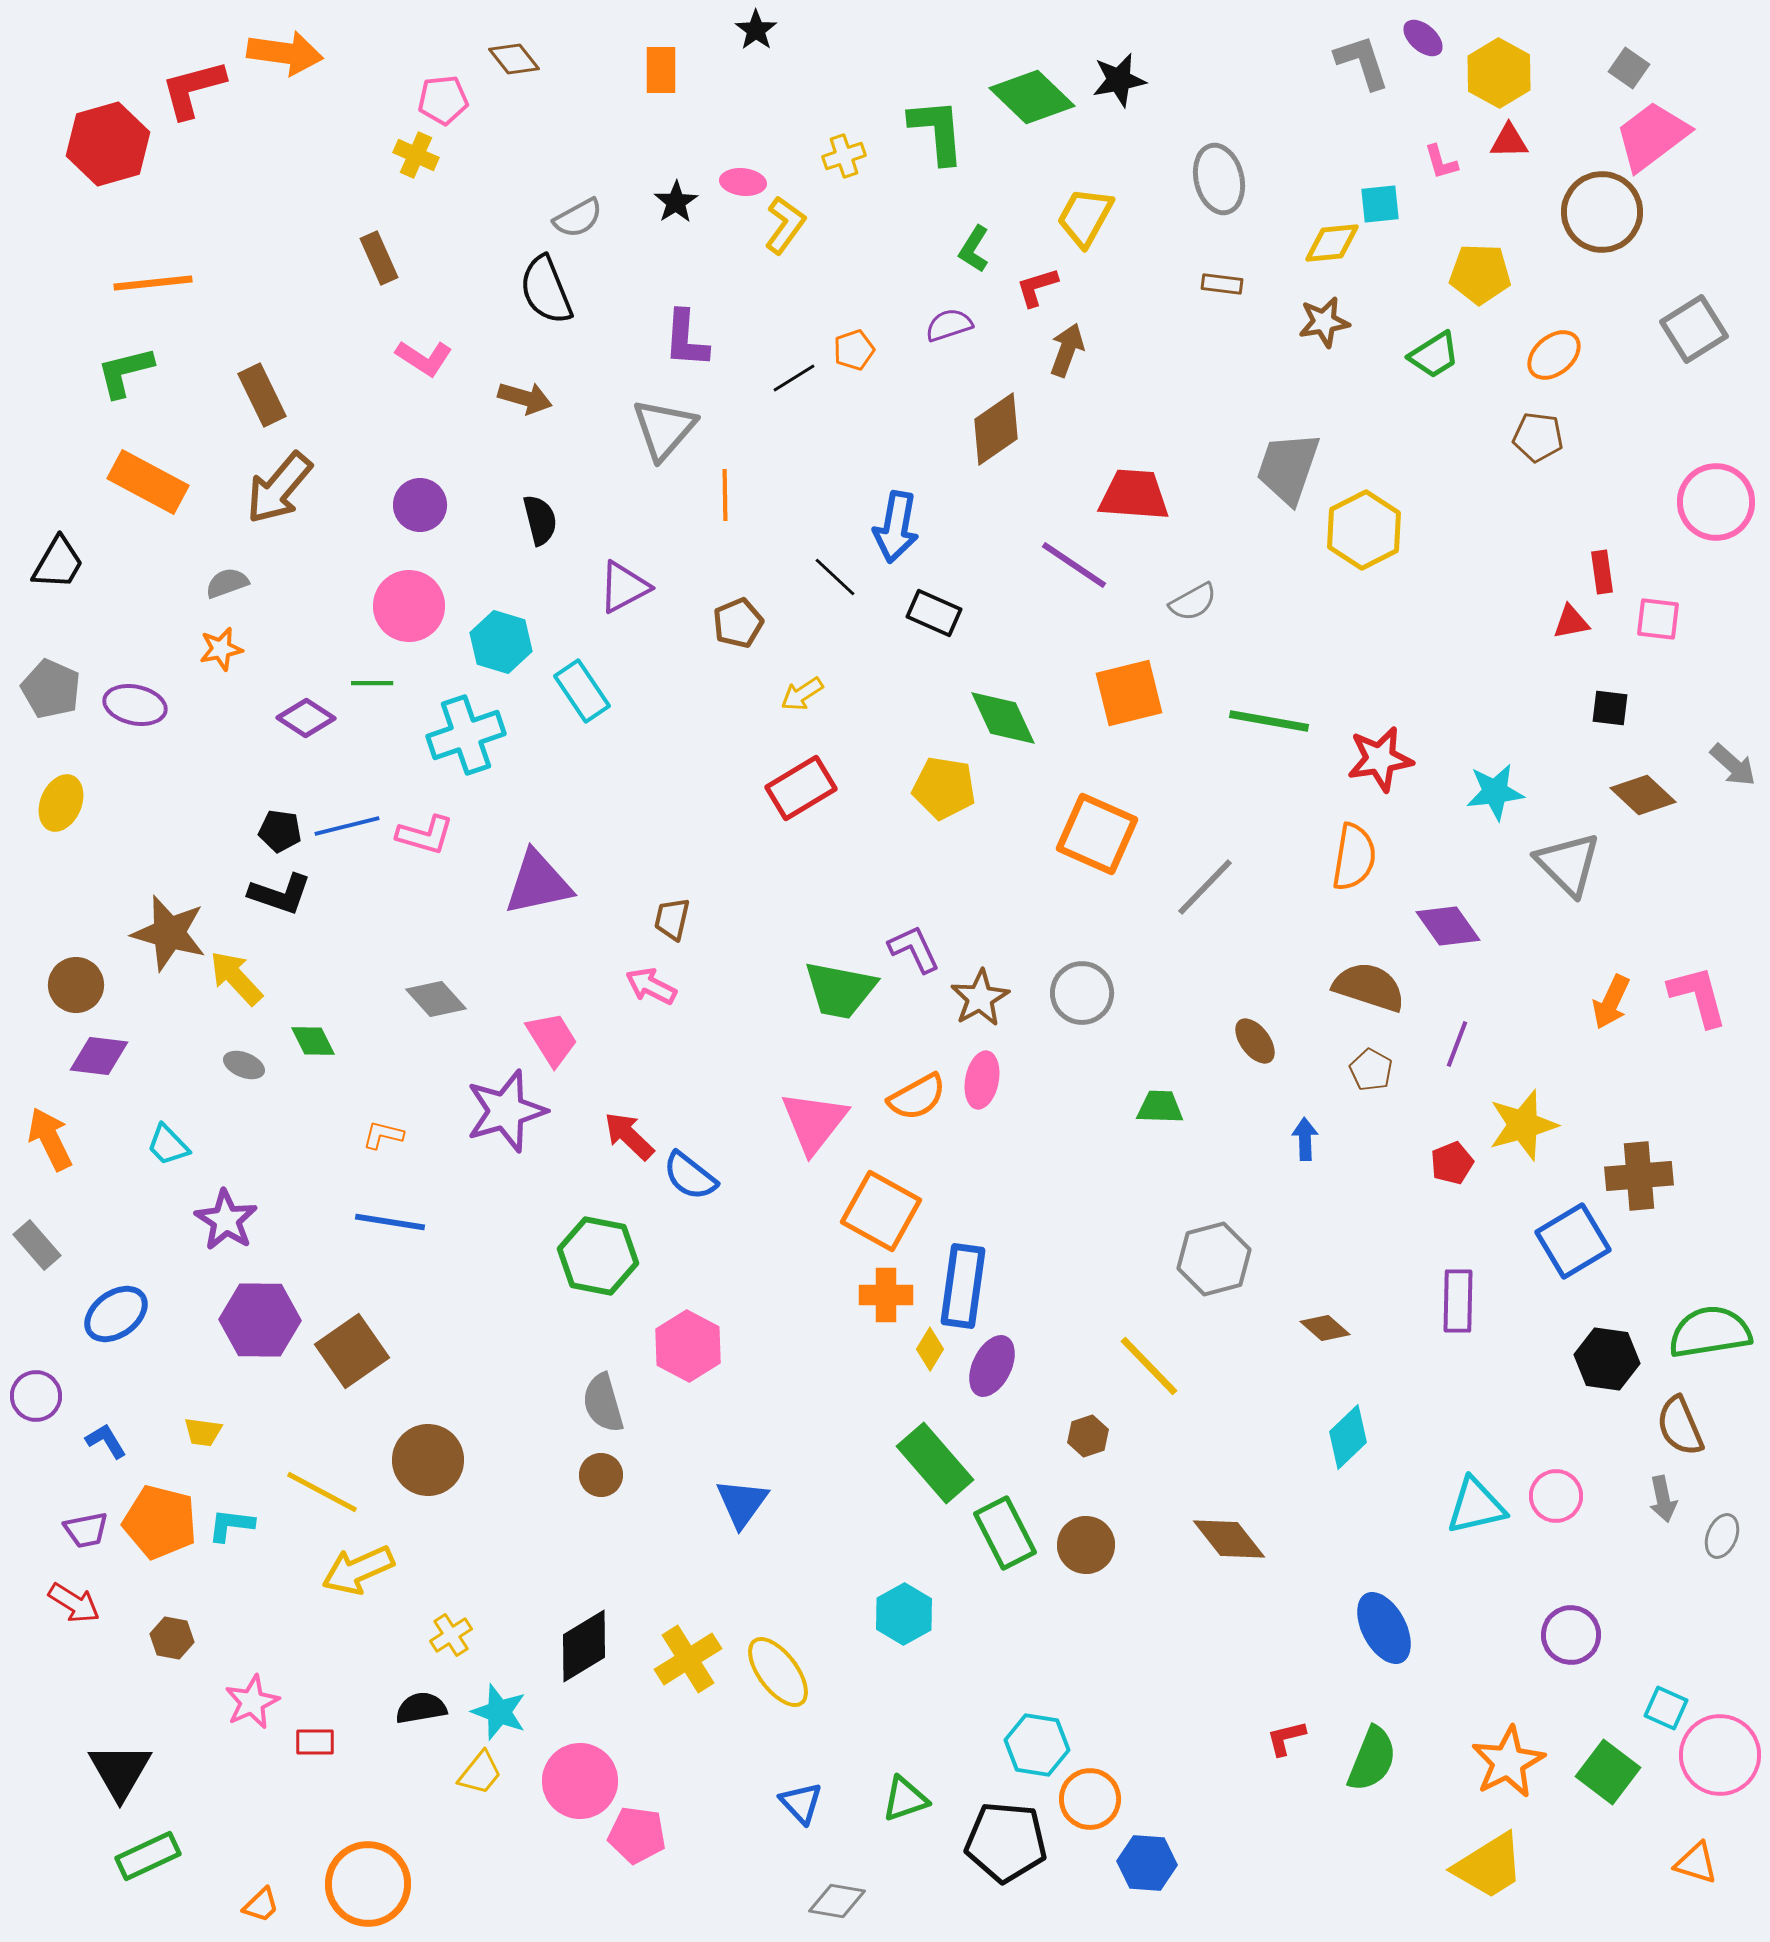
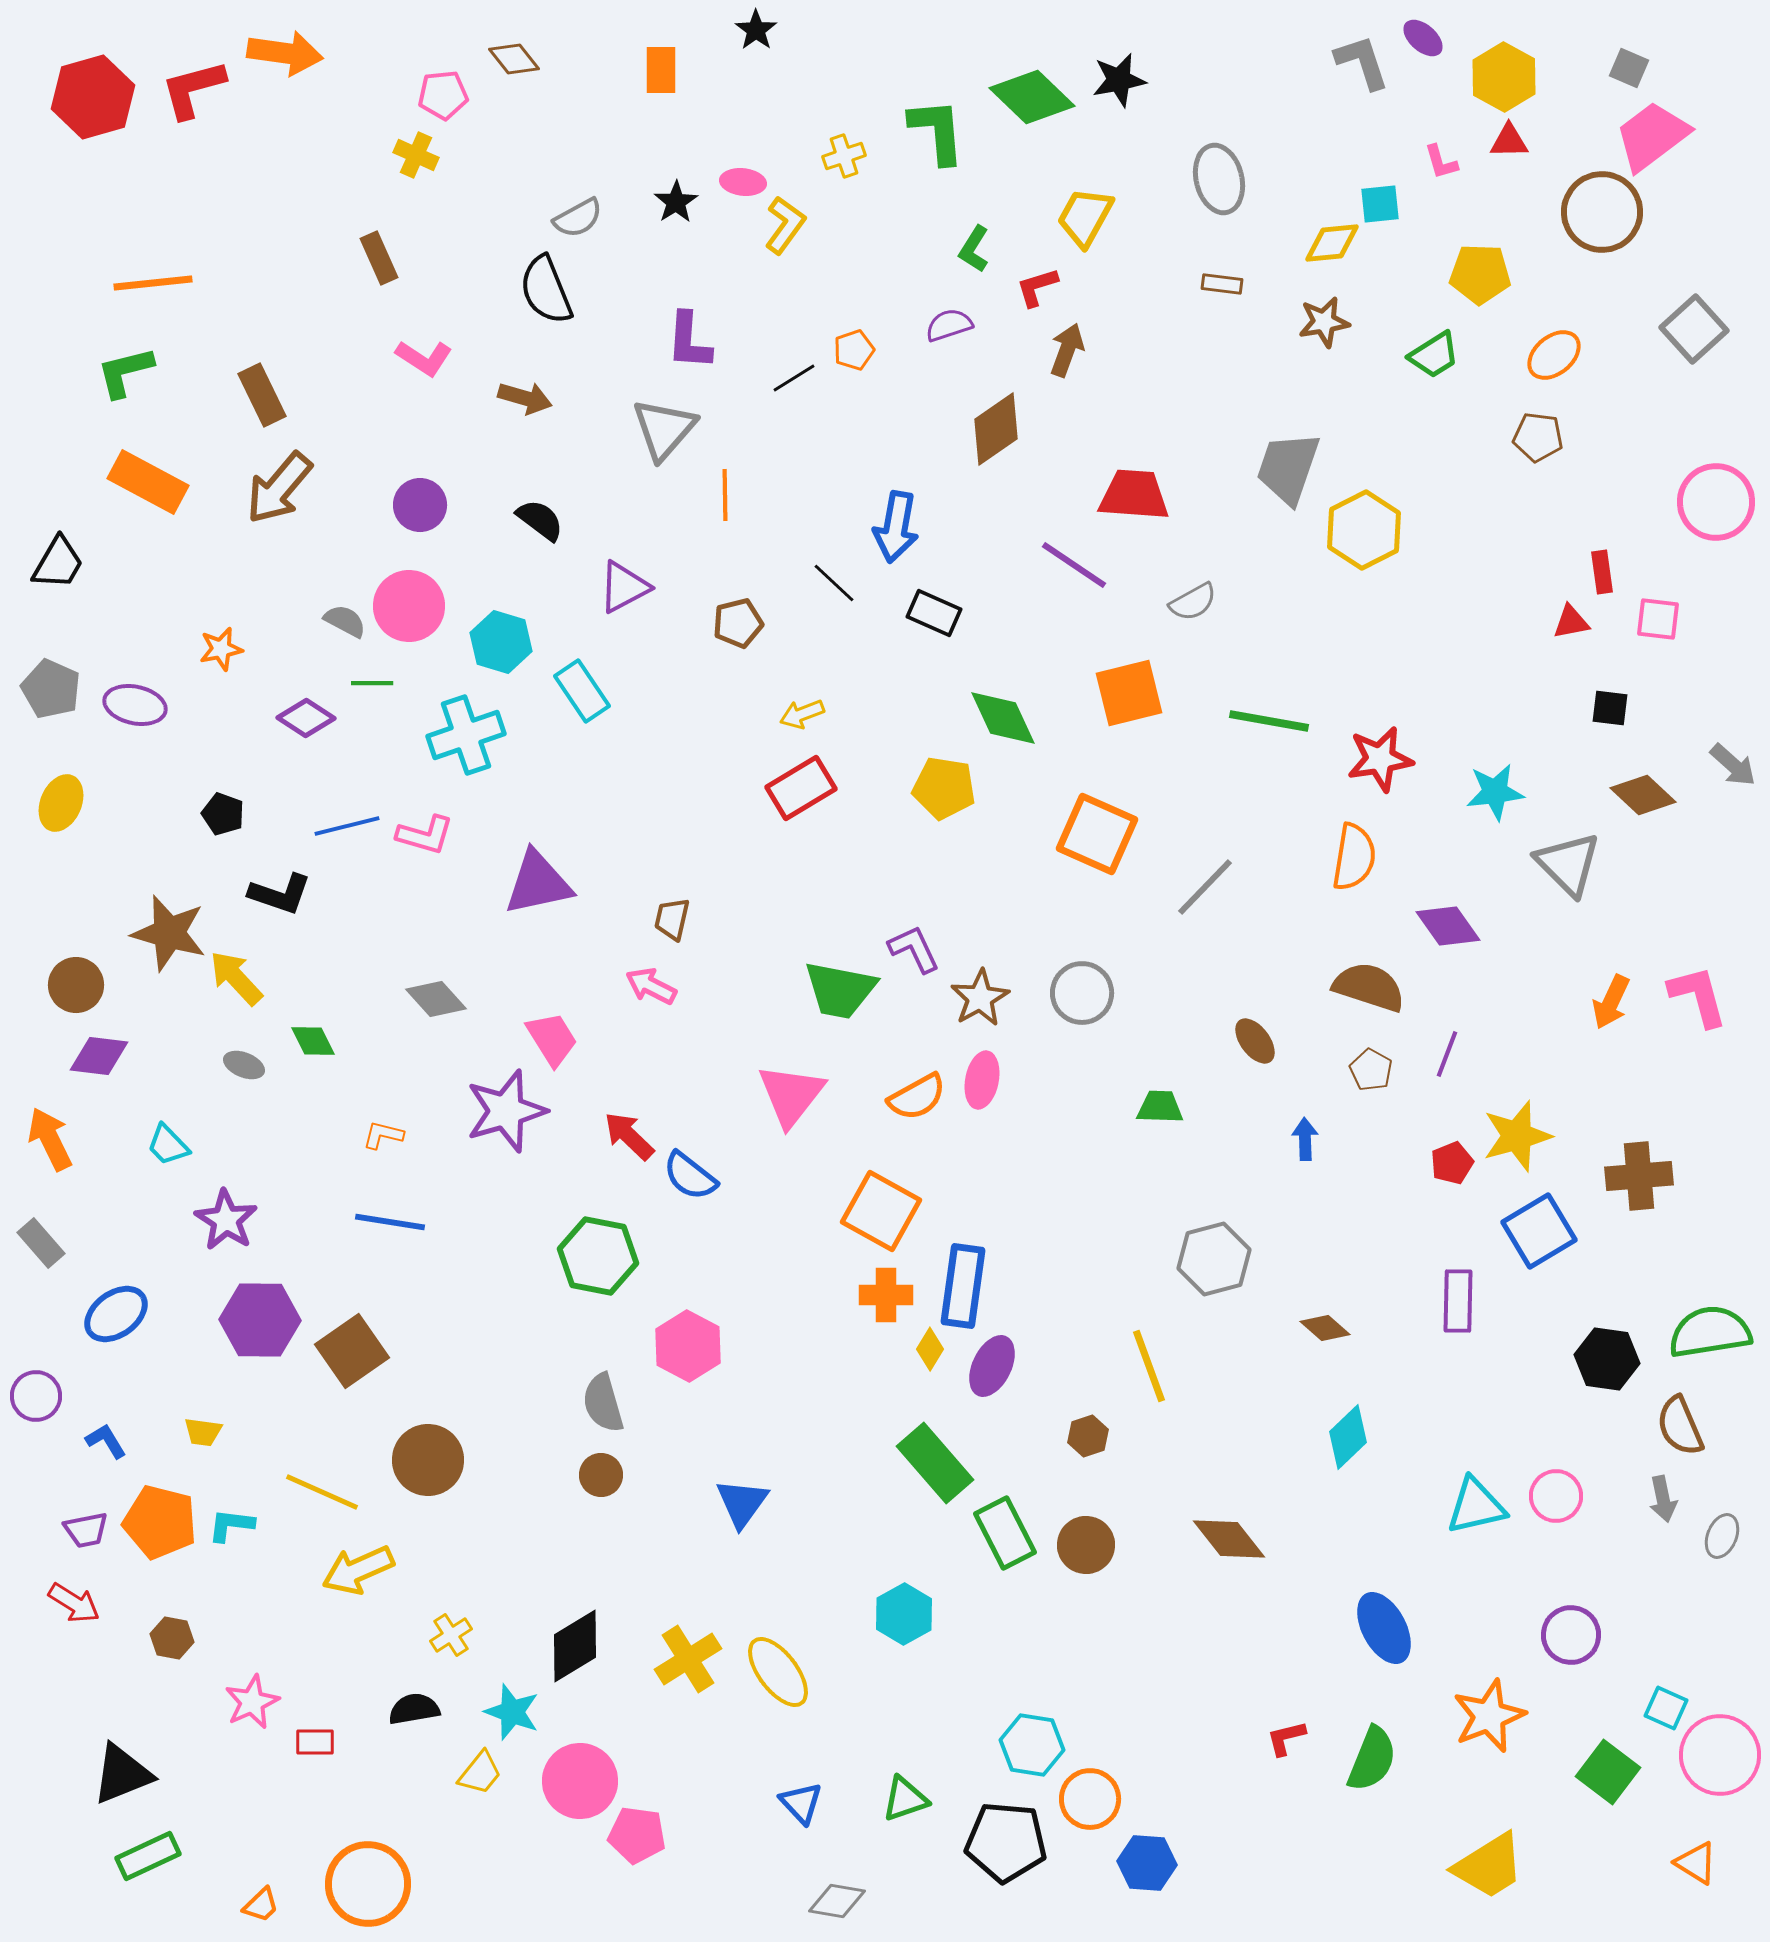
gray square at (1629, 68): rotated 12 degrees counterclockwise
yellow hexagon at (1499, 73): moved 5 px right, 4 px down
pink pentagon at (443, 100): moved 5 px up
red hexagon at (108, 144): moved 15 px left, 47 px up
gray square at (1694, 329): rotated 10 degrees counterclockwise
purple L-shape at (686, 339): moved 3 px right, 2 px down
black semicircle at (540, 520): rotated 39 degrees counterclockwise
black line at (835, 577): moved 1 px left, 6 px down
gray semicircle at (227, 583): moved 118 px right, 38 px down; rotated 48 degrees clockwise
brown pentagon at (738, 623): rotated 9 degrees clockwise
yellow arrow at (802, 694): moved 20 px down; rotated 12 degrees clockwise
black pentagon at (280, 831): moved 57 px left, 17 px up; rotated 12 degrees clockwise
purple line at (1457, 1044): moved 10 px left, 10 px down
pink triangle at (814, 1122): moved 23 px left, 27 px up
yellow star at (1523, 1125): moved 6 px left, 11 px down
blue square at (1573, 1241): moved 34 px left, 10 px up
gray rectangle at (37, 1245): moved 4 px right, 2 px up
yellow line at (1149, 1366): rotated 24 degrees clockwise
yellow line at (322, 1492): rotated 4 degrees counterclockwise
black diamond at (584, 1646): moved 9 px left
black semicircle at (421, 1708): moved 7 px left, 1 px down
cyan star at (499, 1712): moved 13 px right
cyan hexagon at (1037, 1745): moved 5 px left
orange star at (1508, 1762): moved 19 px left, 46 px up; rotated 6 degrees clockwise
black triangle at (120, 1771): moved 2 px right, 3 px down; rotated 38 degrees clockwise
orange triangle at (1696, 1863): rotated 15 degrees clockwise
